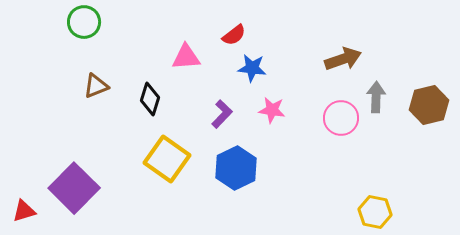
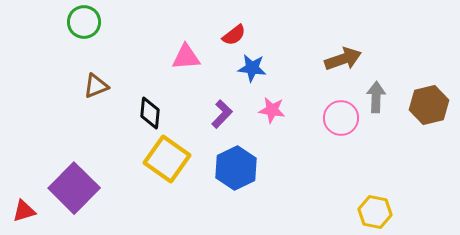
black diamond: moved 14 px down; rotated 12 degrees counterclockwise
